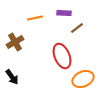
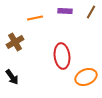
purple rectangle: moved 1 px right, 2 px up
brown line: moved 14 px right, 16 px up; rotated 24 degrees counterclockwise
red ellipse: rotated 15 degrees clockwise
orange ellipse: moved 3 px right, 2 px up
